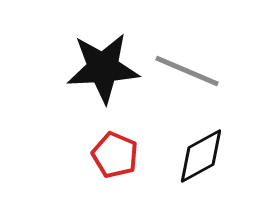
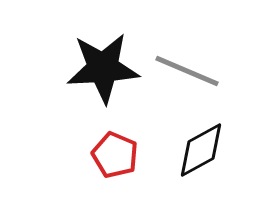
black diamond: moved 6 px up
